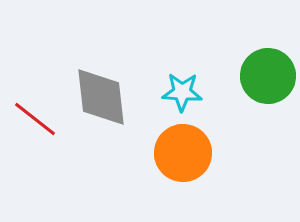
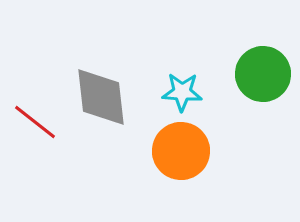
green circle: moved 5 px left, 2 px up
red line: moved 3 px down
orange circle: moved 2 px left, 2 px up
